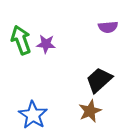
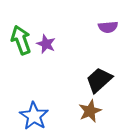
purple star: rotated 18 degrees clockwise
blue star: moved 1 px right, 1 px down
